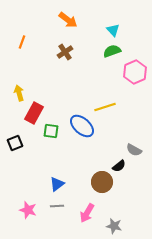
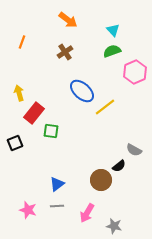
yellow line: rotated 20 degrees counterclockwise
red rectangle: rotated 10 degrees clockwise
blue ellipse: moved 35 px up
brown circle: moved 1 px left, 2 px up
